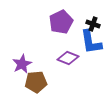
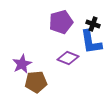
purple pentagon: rotated 10 degrees clockwise
